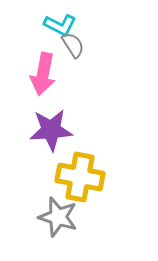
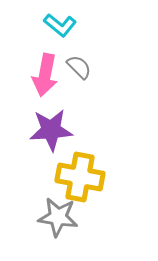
cyan L-shape: rotated 12 degrees clockwise
gray semicircle: moved 6 px right, 22 px down; rotated 12 degrees counterclockwise
pink arrow: moved 2 px right, 1 px down
gray star: rotated 9 degrees counterclockwise
